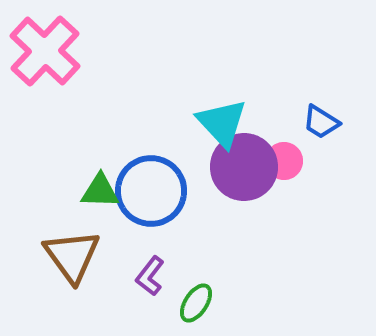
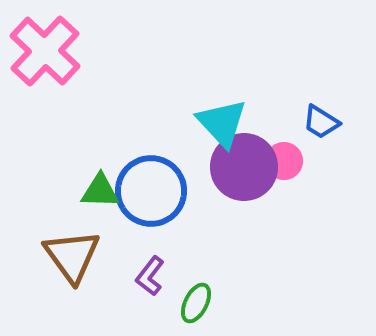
green ellipse: rotated 6 degrees counterclockwise
